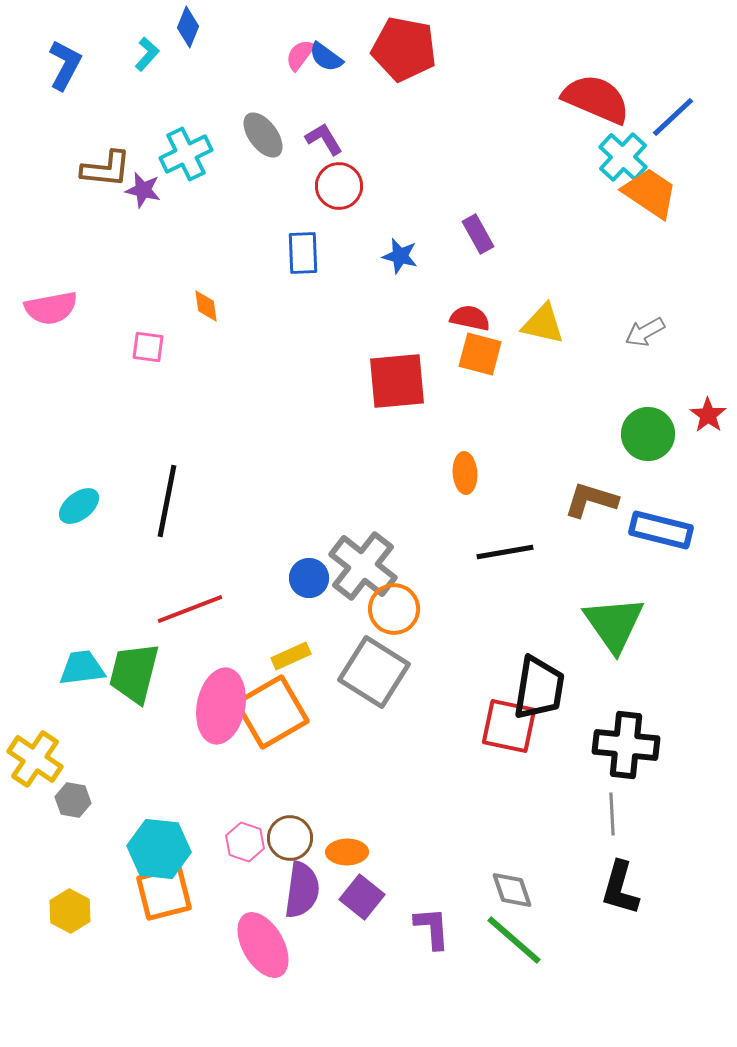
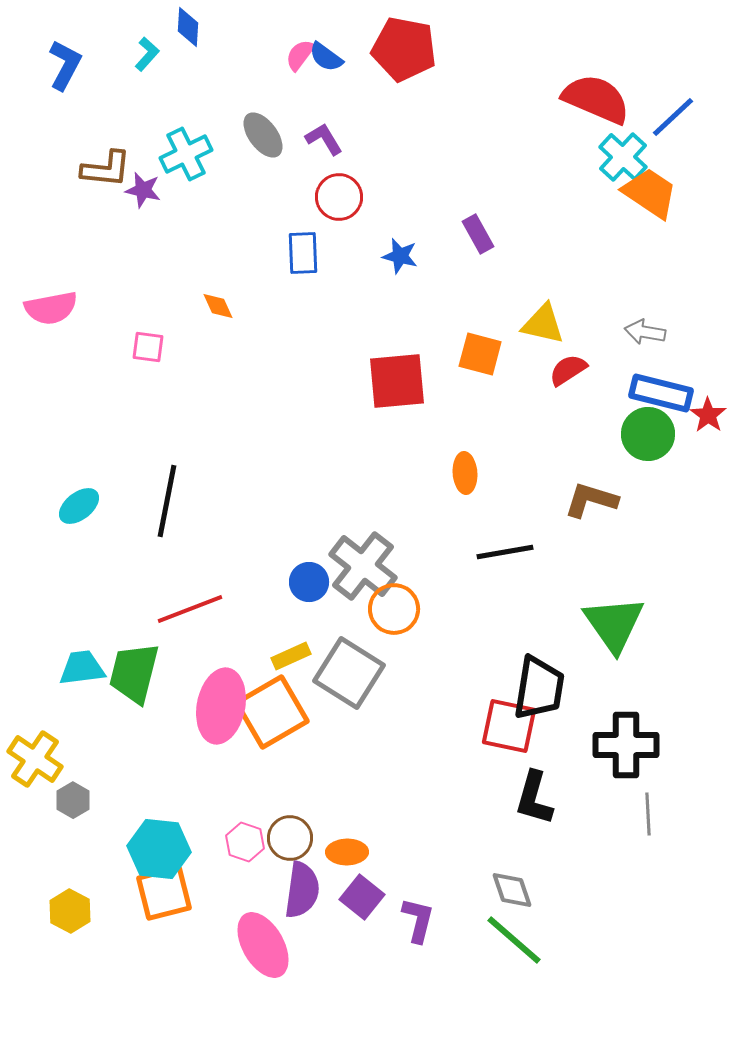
blue diamond at (188, 27): rotated 18 degrees counterclockwise
red circle at (339, 186): moved 11 px down
orange diamond at (206, 306): moved 12 px right; rotated 16 degrees counterclockwise
red semicircle at (470, 318): moved 98 px right, 52 px down; rotated 45 degrees counterclockwise
gray arrow at (645, 332): rotated 39 degrees clockwise
blue rectangle at (661, 530): moved 137 px up
blue circle at (309, 578): moved 4 px down
gray square at (374, 672): moved 25 px left, 1 px down
black cross at (626, 745): rotated 6 degrees counterclockwise
gray hexagon at (73, 800): rotated 20 degrees clockwise
gray line at (612, 814): moved 36 px right
black L-shape at (620, 888): moved 86 px left, 90 px up
purple L-shape at (432, 928): moved 14 px left, 8 px up; rotated 18 degrees clockwise
